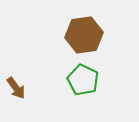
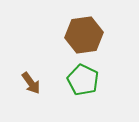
brown arrow: moved 15 px right, 5 px up
